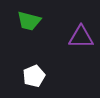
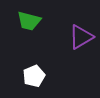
purple triangle: rotated 32 degrees counterclockwise
